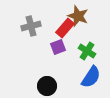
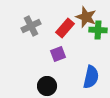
brown star: moved 8 px right, 1 px down
gray cross: rotated 12 degrees counterclockwise
purple square: moved 7 px down
green cross: moved 11 px right, 21 px up; rotated 30 degrees counterclockwise
blue semicircle: rotated 20 degrees counterclockwise
